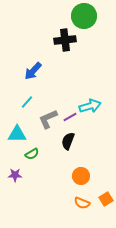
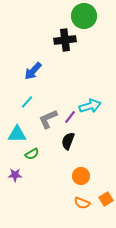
purple line: rotated 24 degrees counterclockwise
